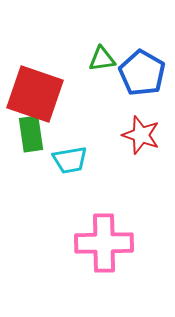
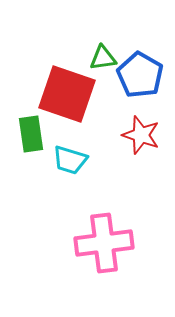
green triangle: moved 1 px right, 1 px up
blue pentagon: moved 2 px left, 2 px down
red square: moved 32 px right
cyan trapezoid: rotated 27 degrees clockwise
pink cross: rotated 6 degrees counterclockwise
